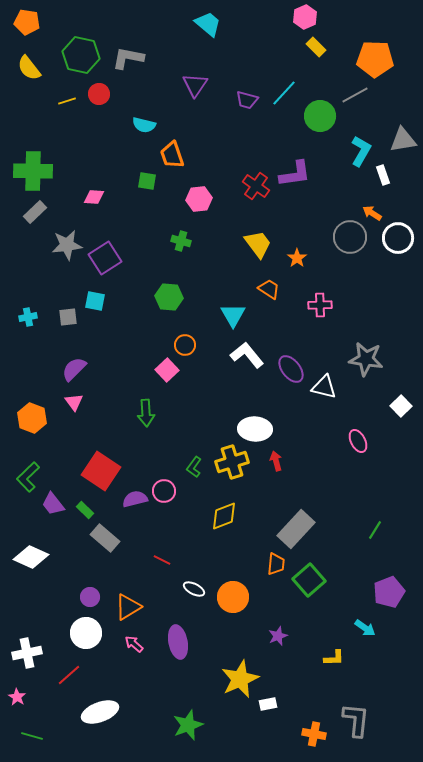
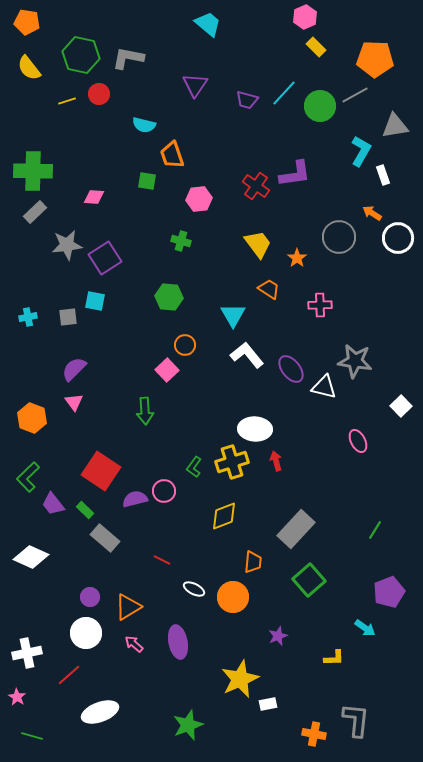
green circle at (320, 116): moved 10 px up
gray triangle at (403, 140): moved 8 px left, 14 px up
gray circle at (350, 237): moved 11 px left
gray star at (366, 359): moved 11 px left, 2 px down
green arrow at (146, 413): moved 1 px left, 2 px up
orange trapezoid at (276, 564): moved 23 px left, 2 px up
